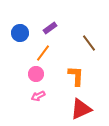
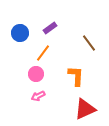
red triangle: moved 4 px right
